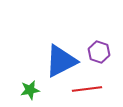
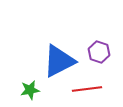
blue triangle: moved 2 px left
